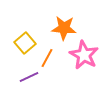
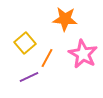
orange star: moved 1 px right, 9 px up
pink star: moved 1 px left, 1 px up
